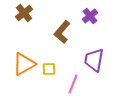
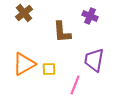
purple cross: rotated 28 degrees counterclockwise
brown L-shape: rotated 45 degrees counterclockwise
pink line: moved 2 px right, 1 px down
